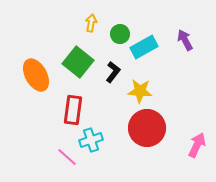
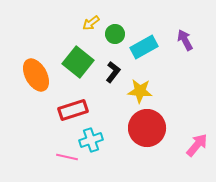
yellow arrow: rotated 138 degrees counterclockwise
green circle: moved 5 px left
red rectangle: rotated 64 degrees clockwise
pink arrow: rotated 15 degrees clockwise
pink line: rotated 30 degrees counterclockwise
